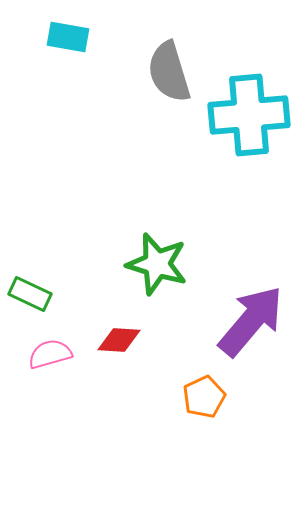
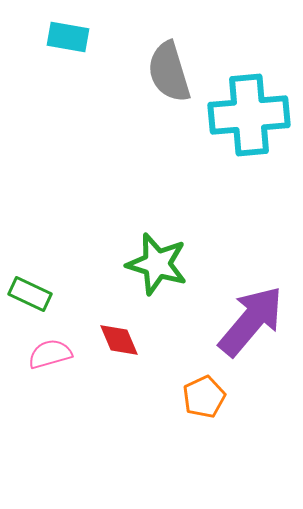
red diamond: rotated 63 degrees clockwise
